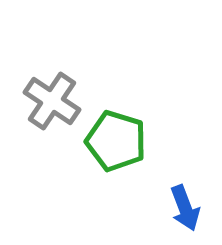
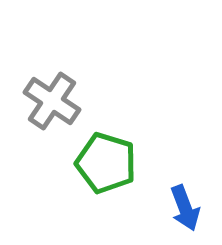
green pentagon: moved 10 px left, 22 px down
